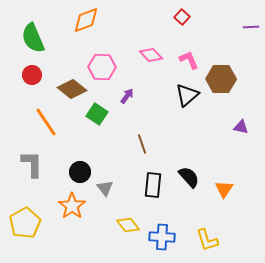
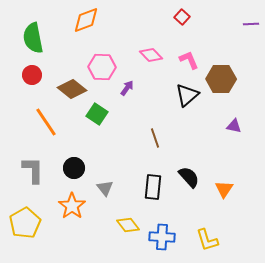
purple line: moved 3 px up
green semicircle: rotated 12 degrees clockwise
purple arrow: moved 8 px up
purple triangle: moved 7 px left, 1 px up
brown line: moved 13 px right, 6 px up
gray L-shape: moved 1 px right, 6 px down
black circle: moved 6 px left, 4 px up
black rectangle: moved 2 px down
